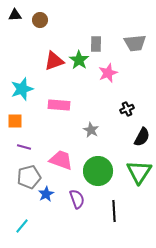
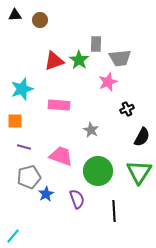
gray trapezoid: moved 15 px left, 15 px down
pink star: moved 9 px down
pink trapezoid: moved 4 px up
cyan line: moved 9 px left, 10 px down
